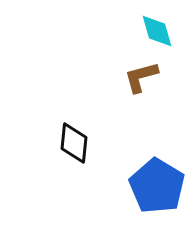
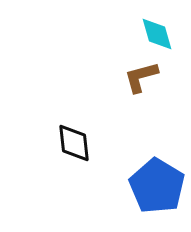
cyan diamond: moved 3 px down
black diamond: rotated 12 degrees counterclockwise
